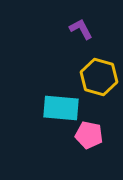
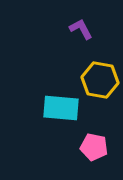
yellow hexagon: moved 1 px right, 3 px down; rotated 6 degrees counterclockwise
pink pentagon: moved 5 px right, 12 px down
